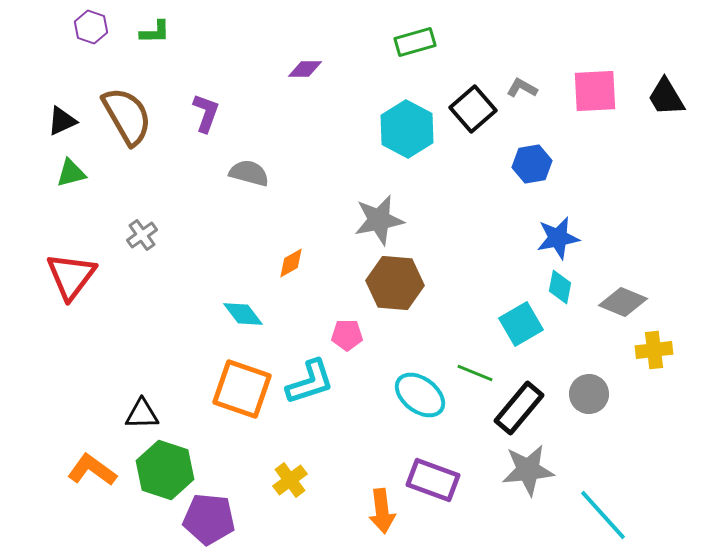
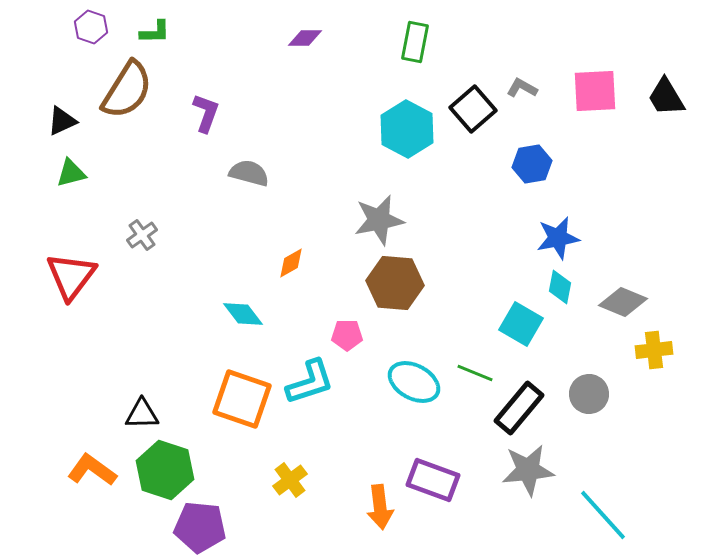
green rectangle at (415, 42): rotated 63 degrees counterclockwise
purple diamond at (305, 69): moved 31 px up
brown semicircle at (127, 116): moved 26 px up; rotated 62 degrees clockwise
cyan square at (521, 324): rotated 30 degrees counterclockwise
orange square at (242, 389): moved 10 px down
cyan ellipse at (420, 395): moved 6 px left, 13 px up; rotated 9 degrees counterclockwise
orange arrow at (382, 511): moved 2 px left, 4 px up
purple pentagon at (209, 519): moved 9 px left, 8 px down
